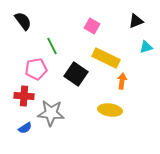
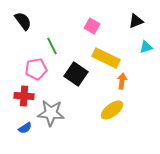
yellow ellipse: moved 2 px right; rotated 45 degrees counterclockwise
